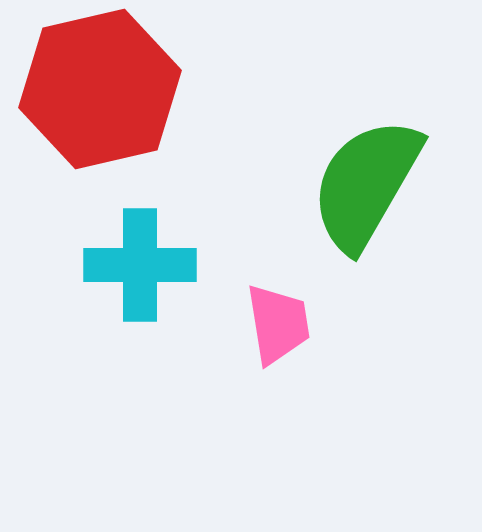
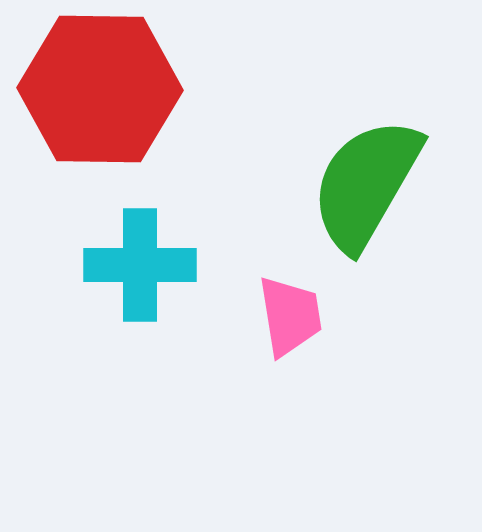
red hexagon: rotated 14 degrees clockwise
pink trapezoid: moved 12 px right, 8 px up
